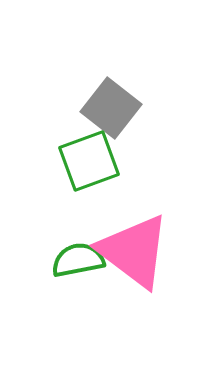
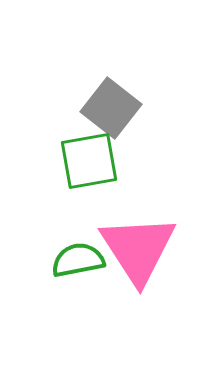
green square: rotated 10 degrees clockwise
pink triangle: moved 4 px right, 2 px up; rotated 20 degrees clockwise
